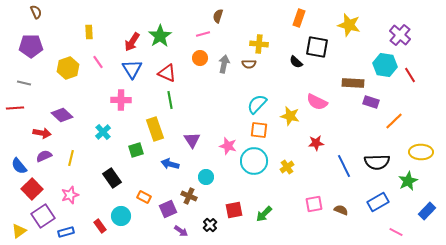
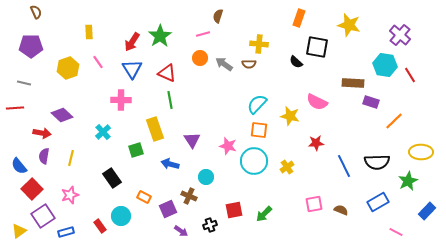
gray arrow at (224, 64): rotated 66 degrees counterclockwise
purple semicircle at (44, 156): rotated 56 degrees counterclockwise
black cross at (210, 225): rotated 24 degrees clockwise
